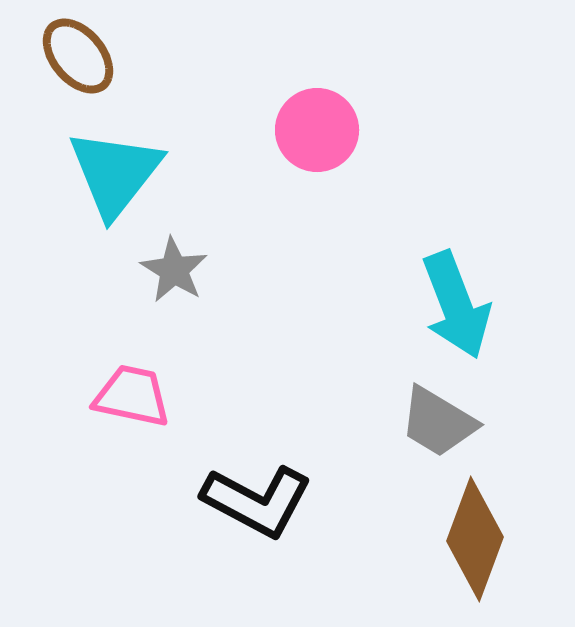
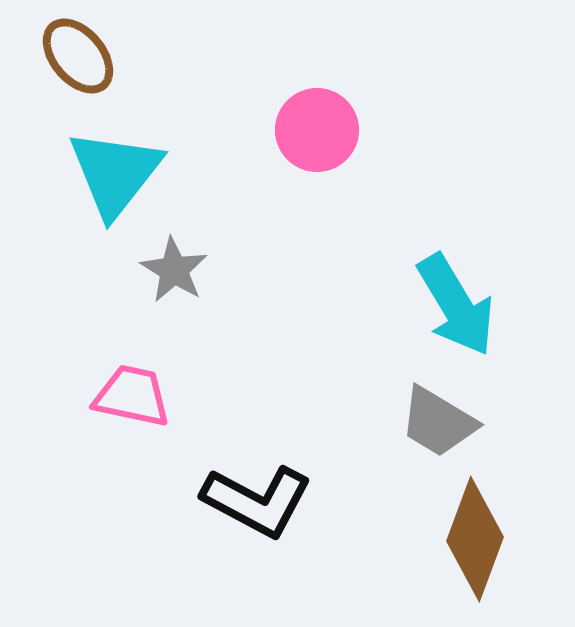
cyan arrow: rotated 10 degrees counterclockwise
